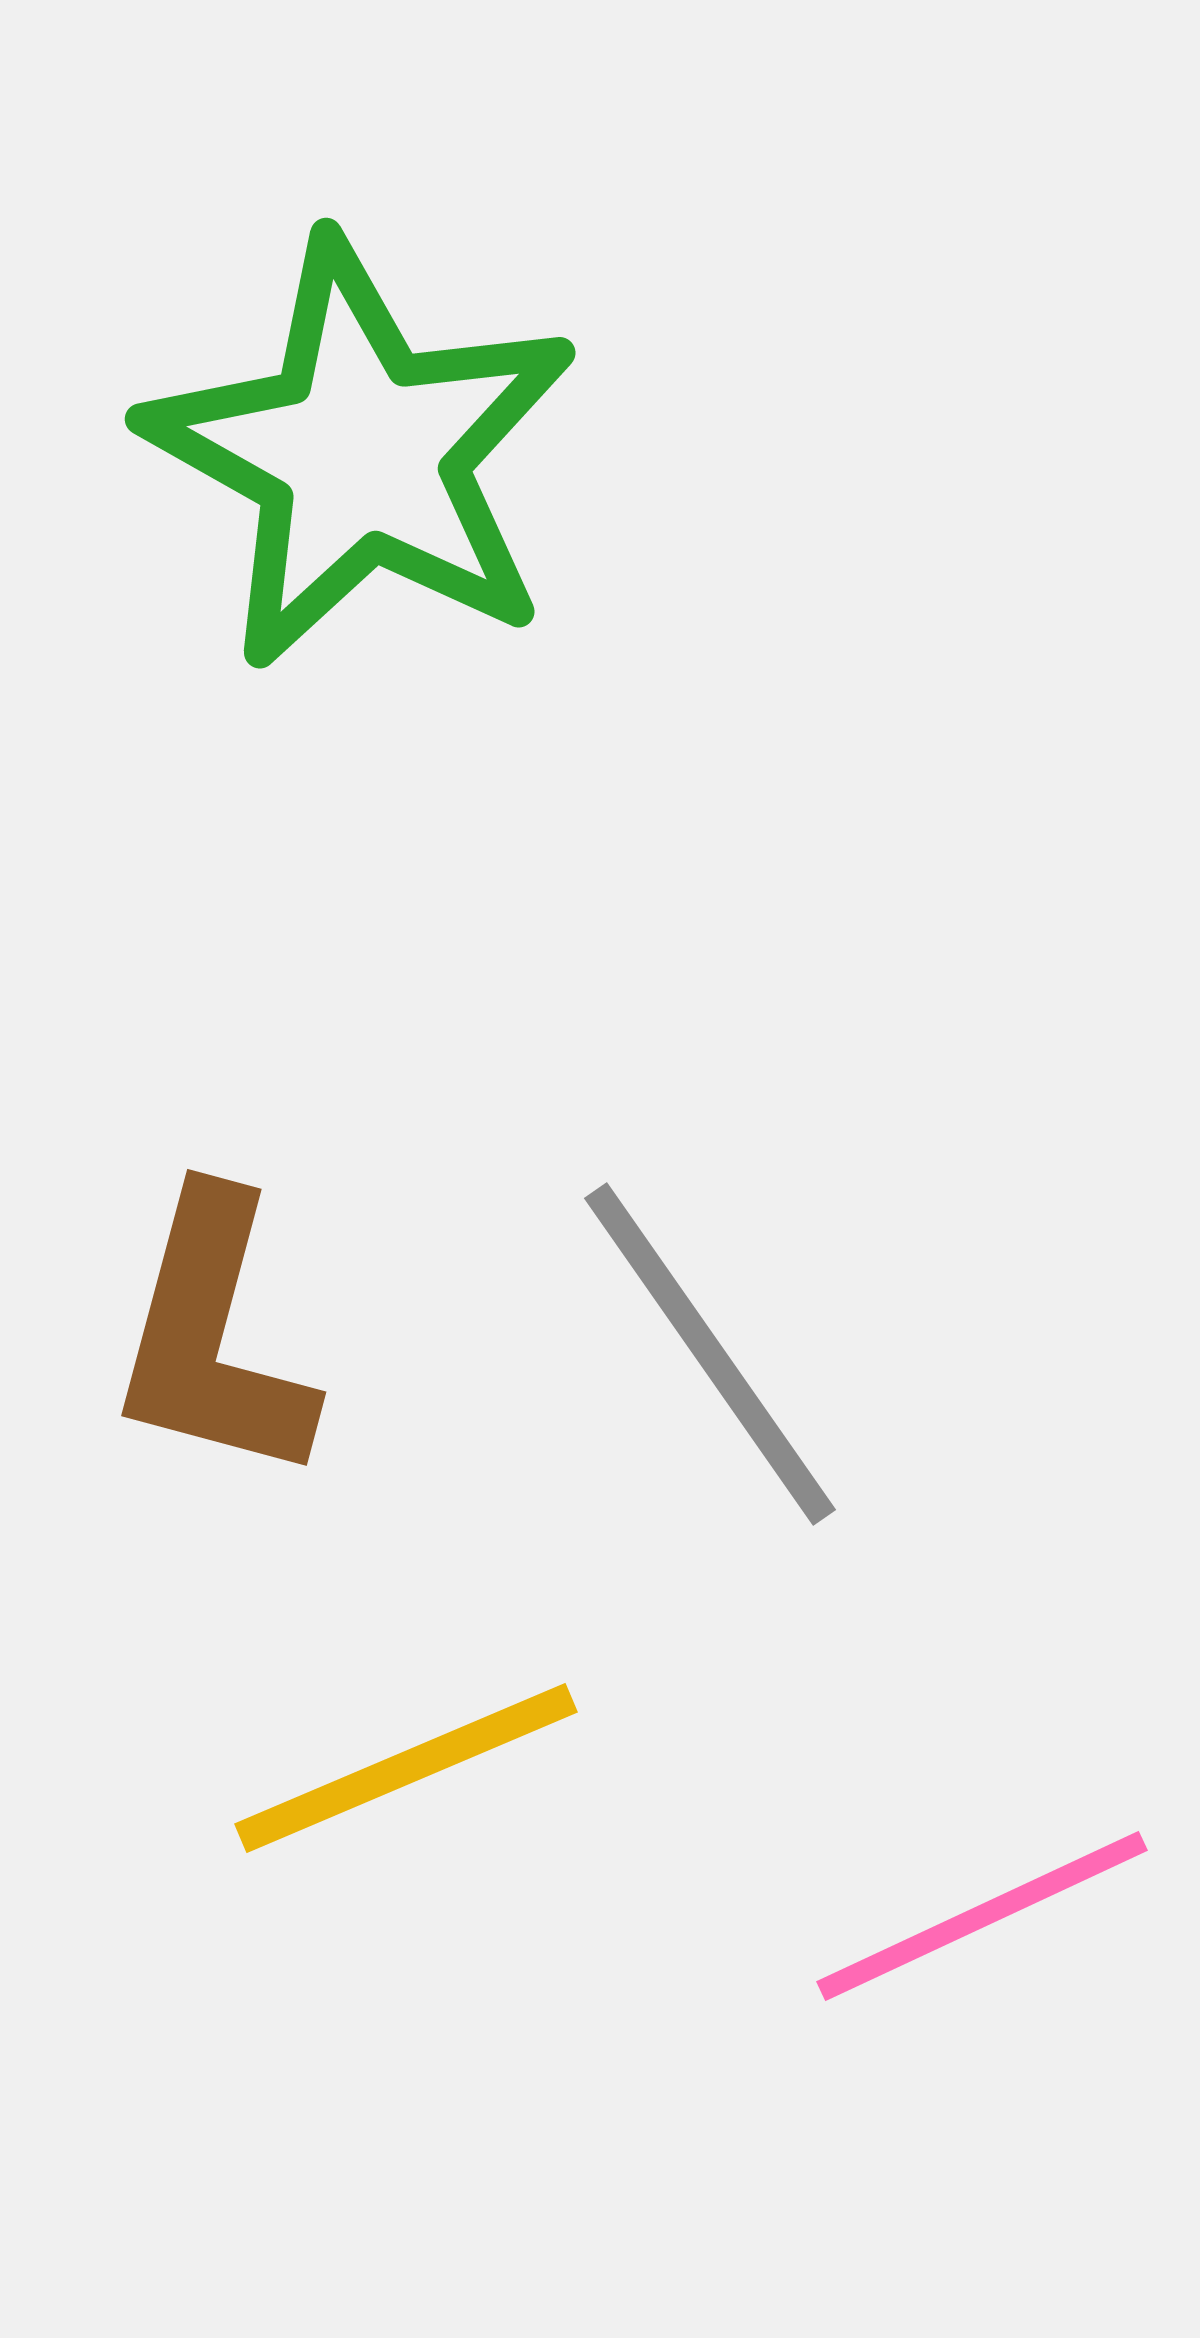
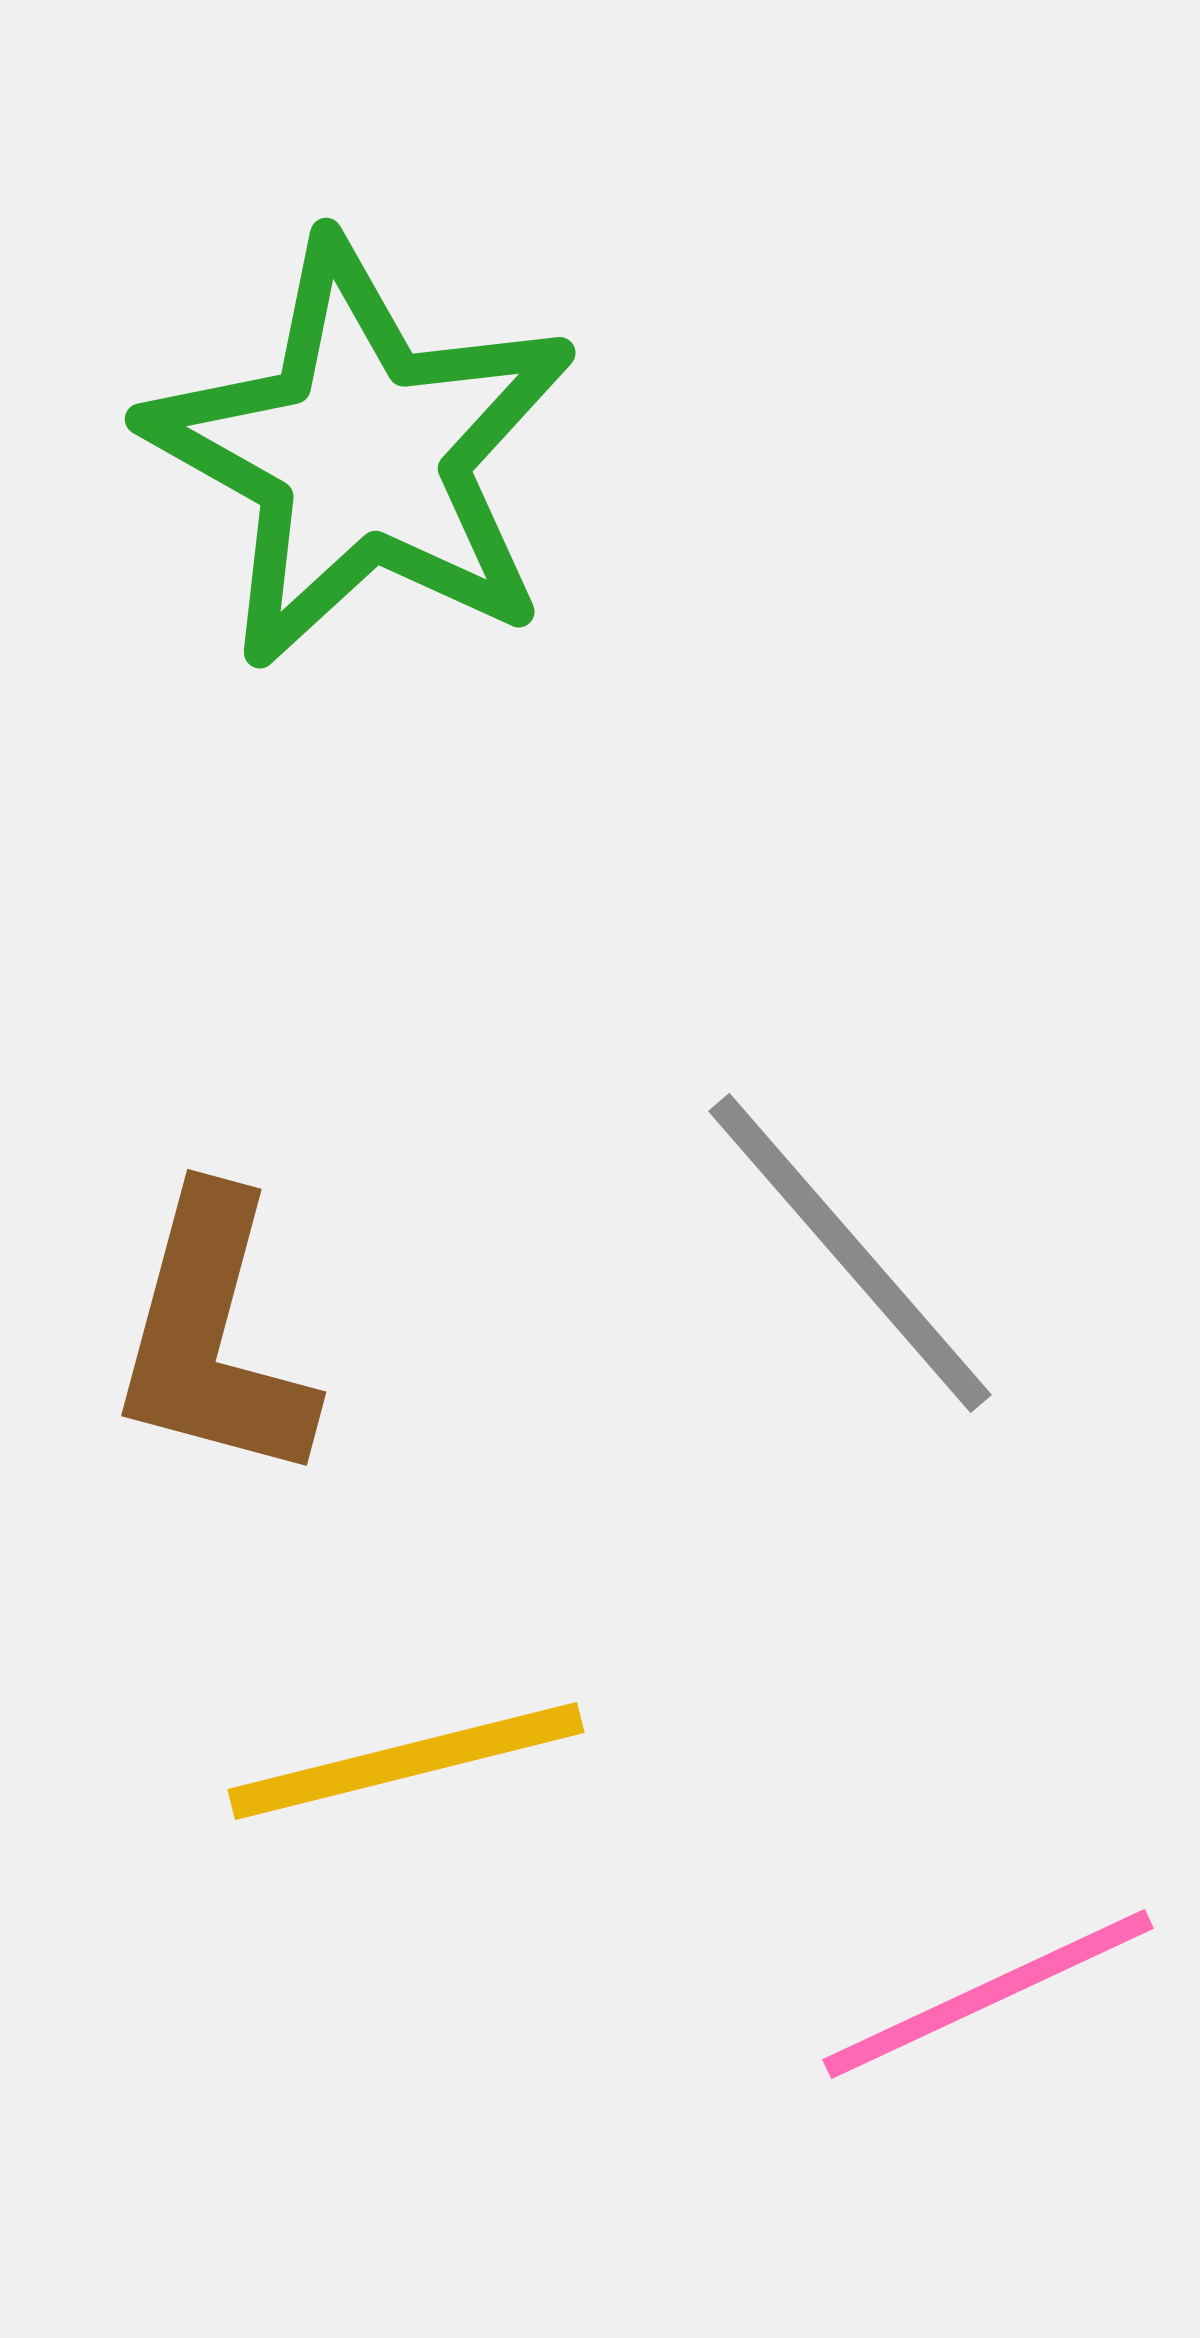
gray line: moved 140 px right, 101 px up; rotated 6 degrees counterclockwise
yellow line: moved 7 px up; rotated 9 degrees clockwise
pink line: moved 6 px right, 78 px down
